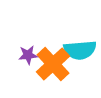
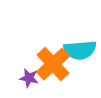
purple star: moved 1 px right, 23 px down; rotated 18 degrees clockwise
